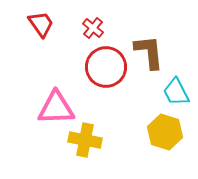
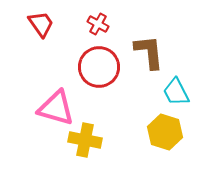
red cross: moved 5 px right, 4 px up; rotated 10 degrees counterclockwise
red circle: moved 7 px left
pink triangle: rotated 18 degrees clockwise
